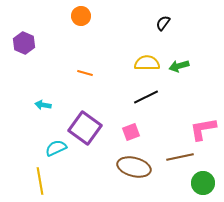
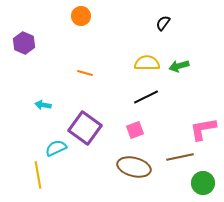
pink square: moved 4 px right, 2 px up
yellow line: moved 2 px left, 6 px up
